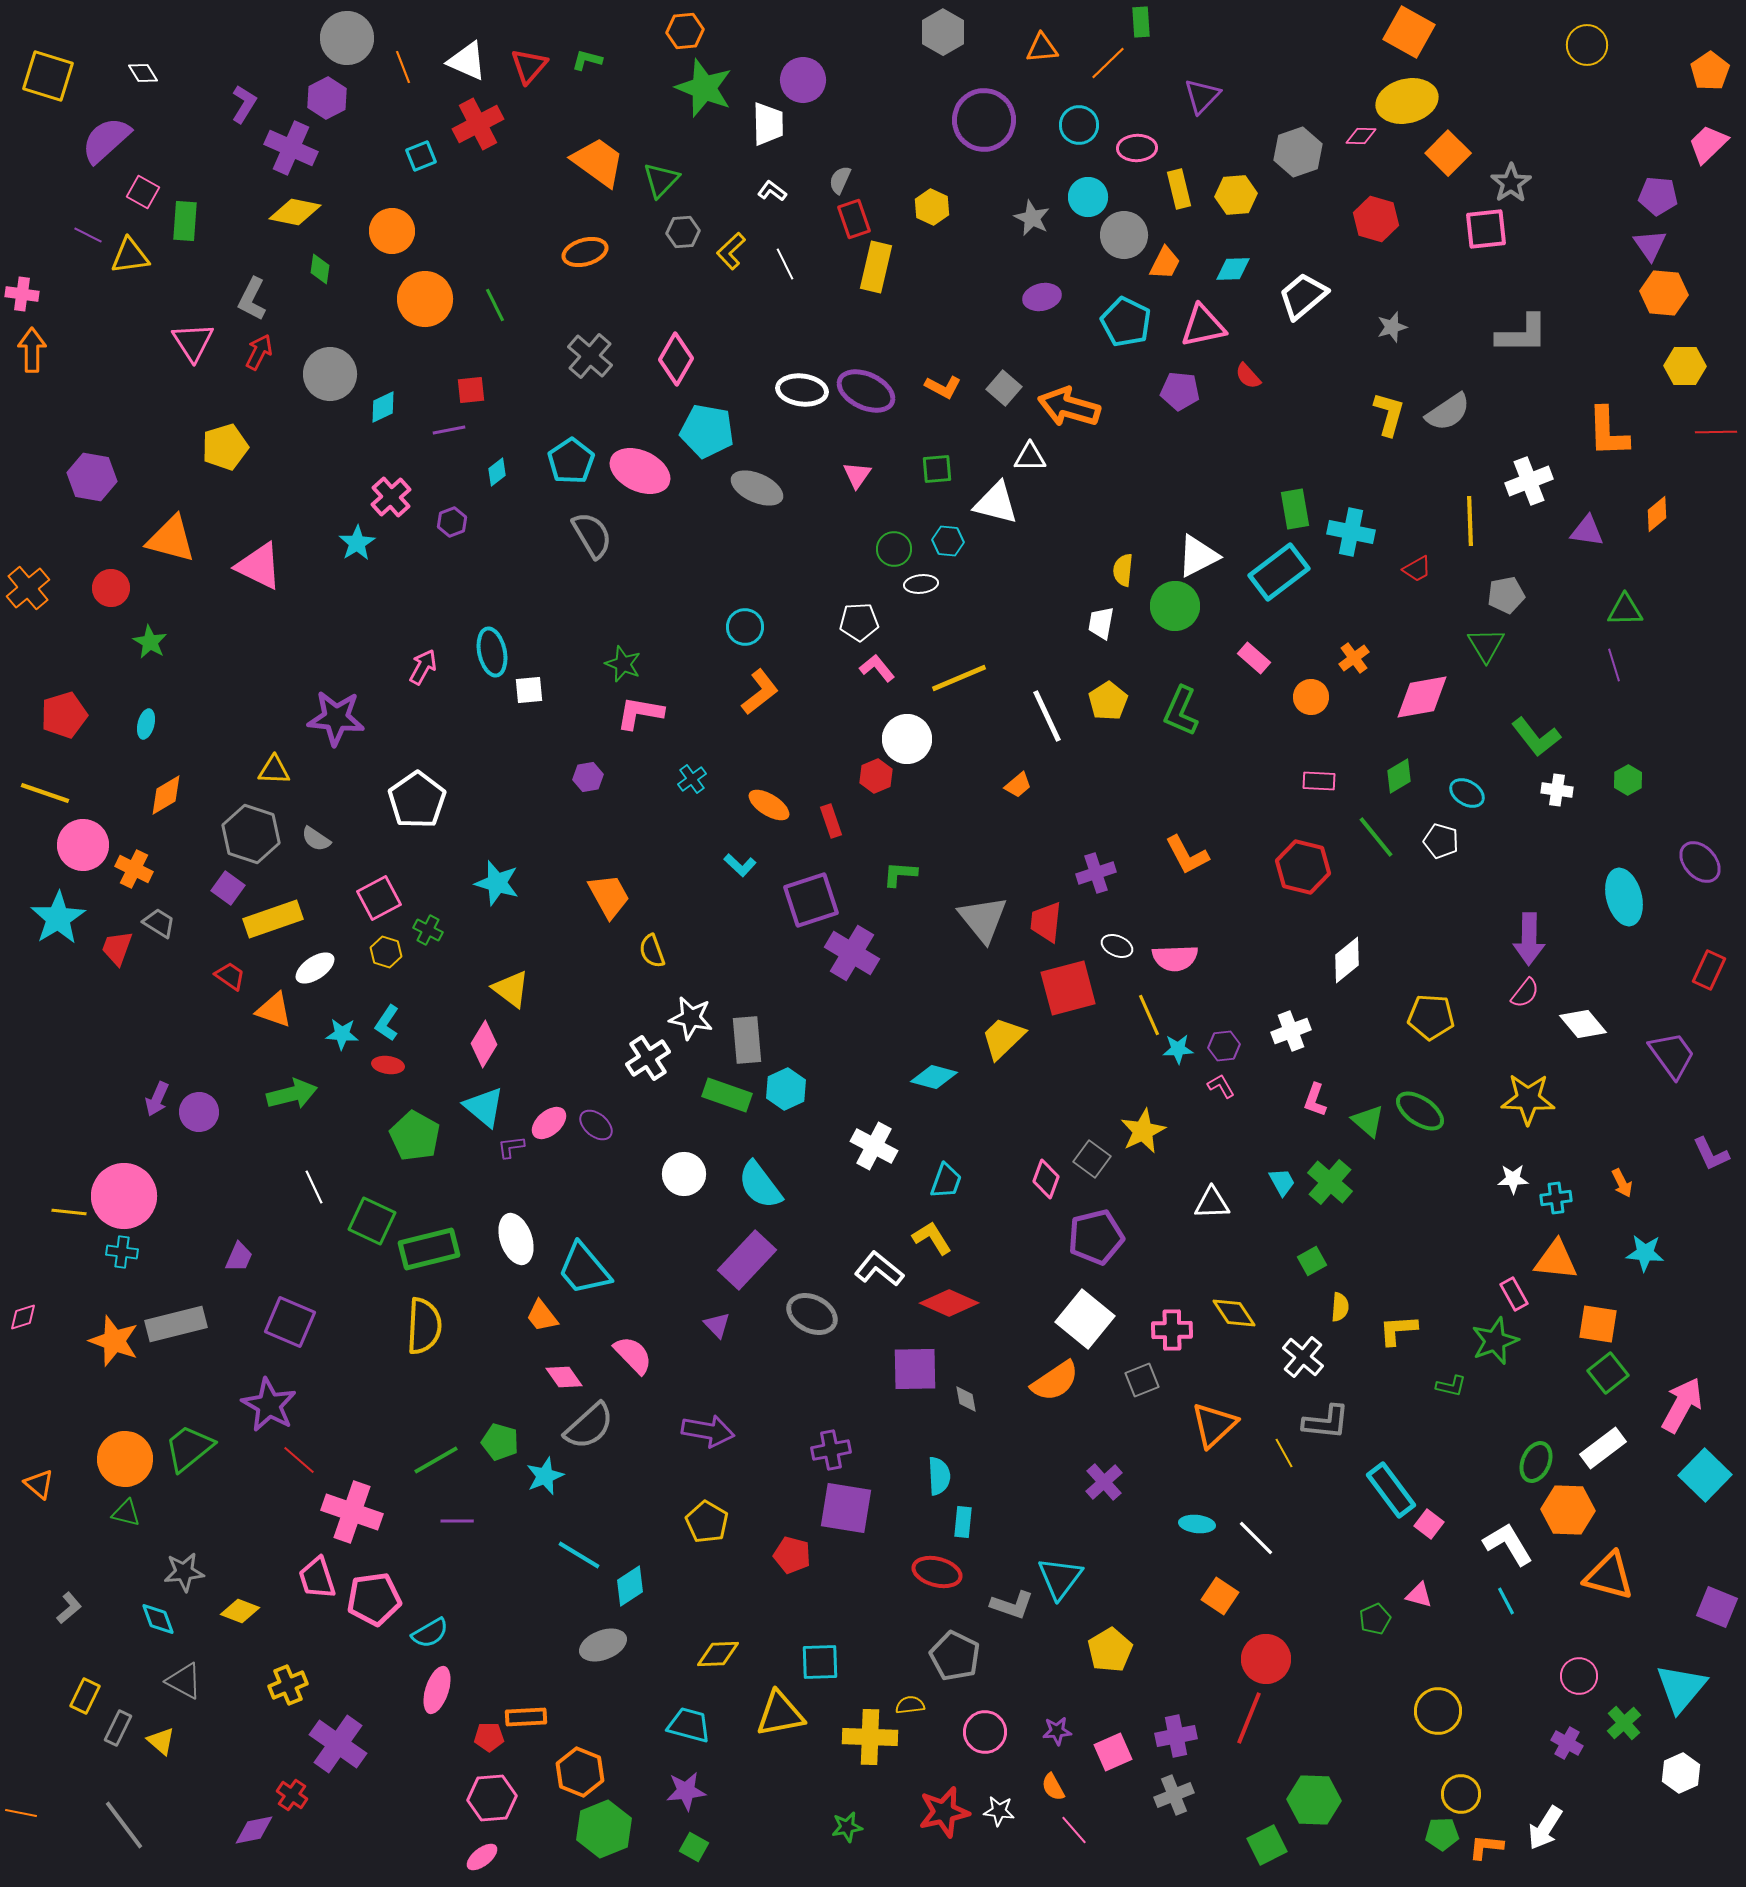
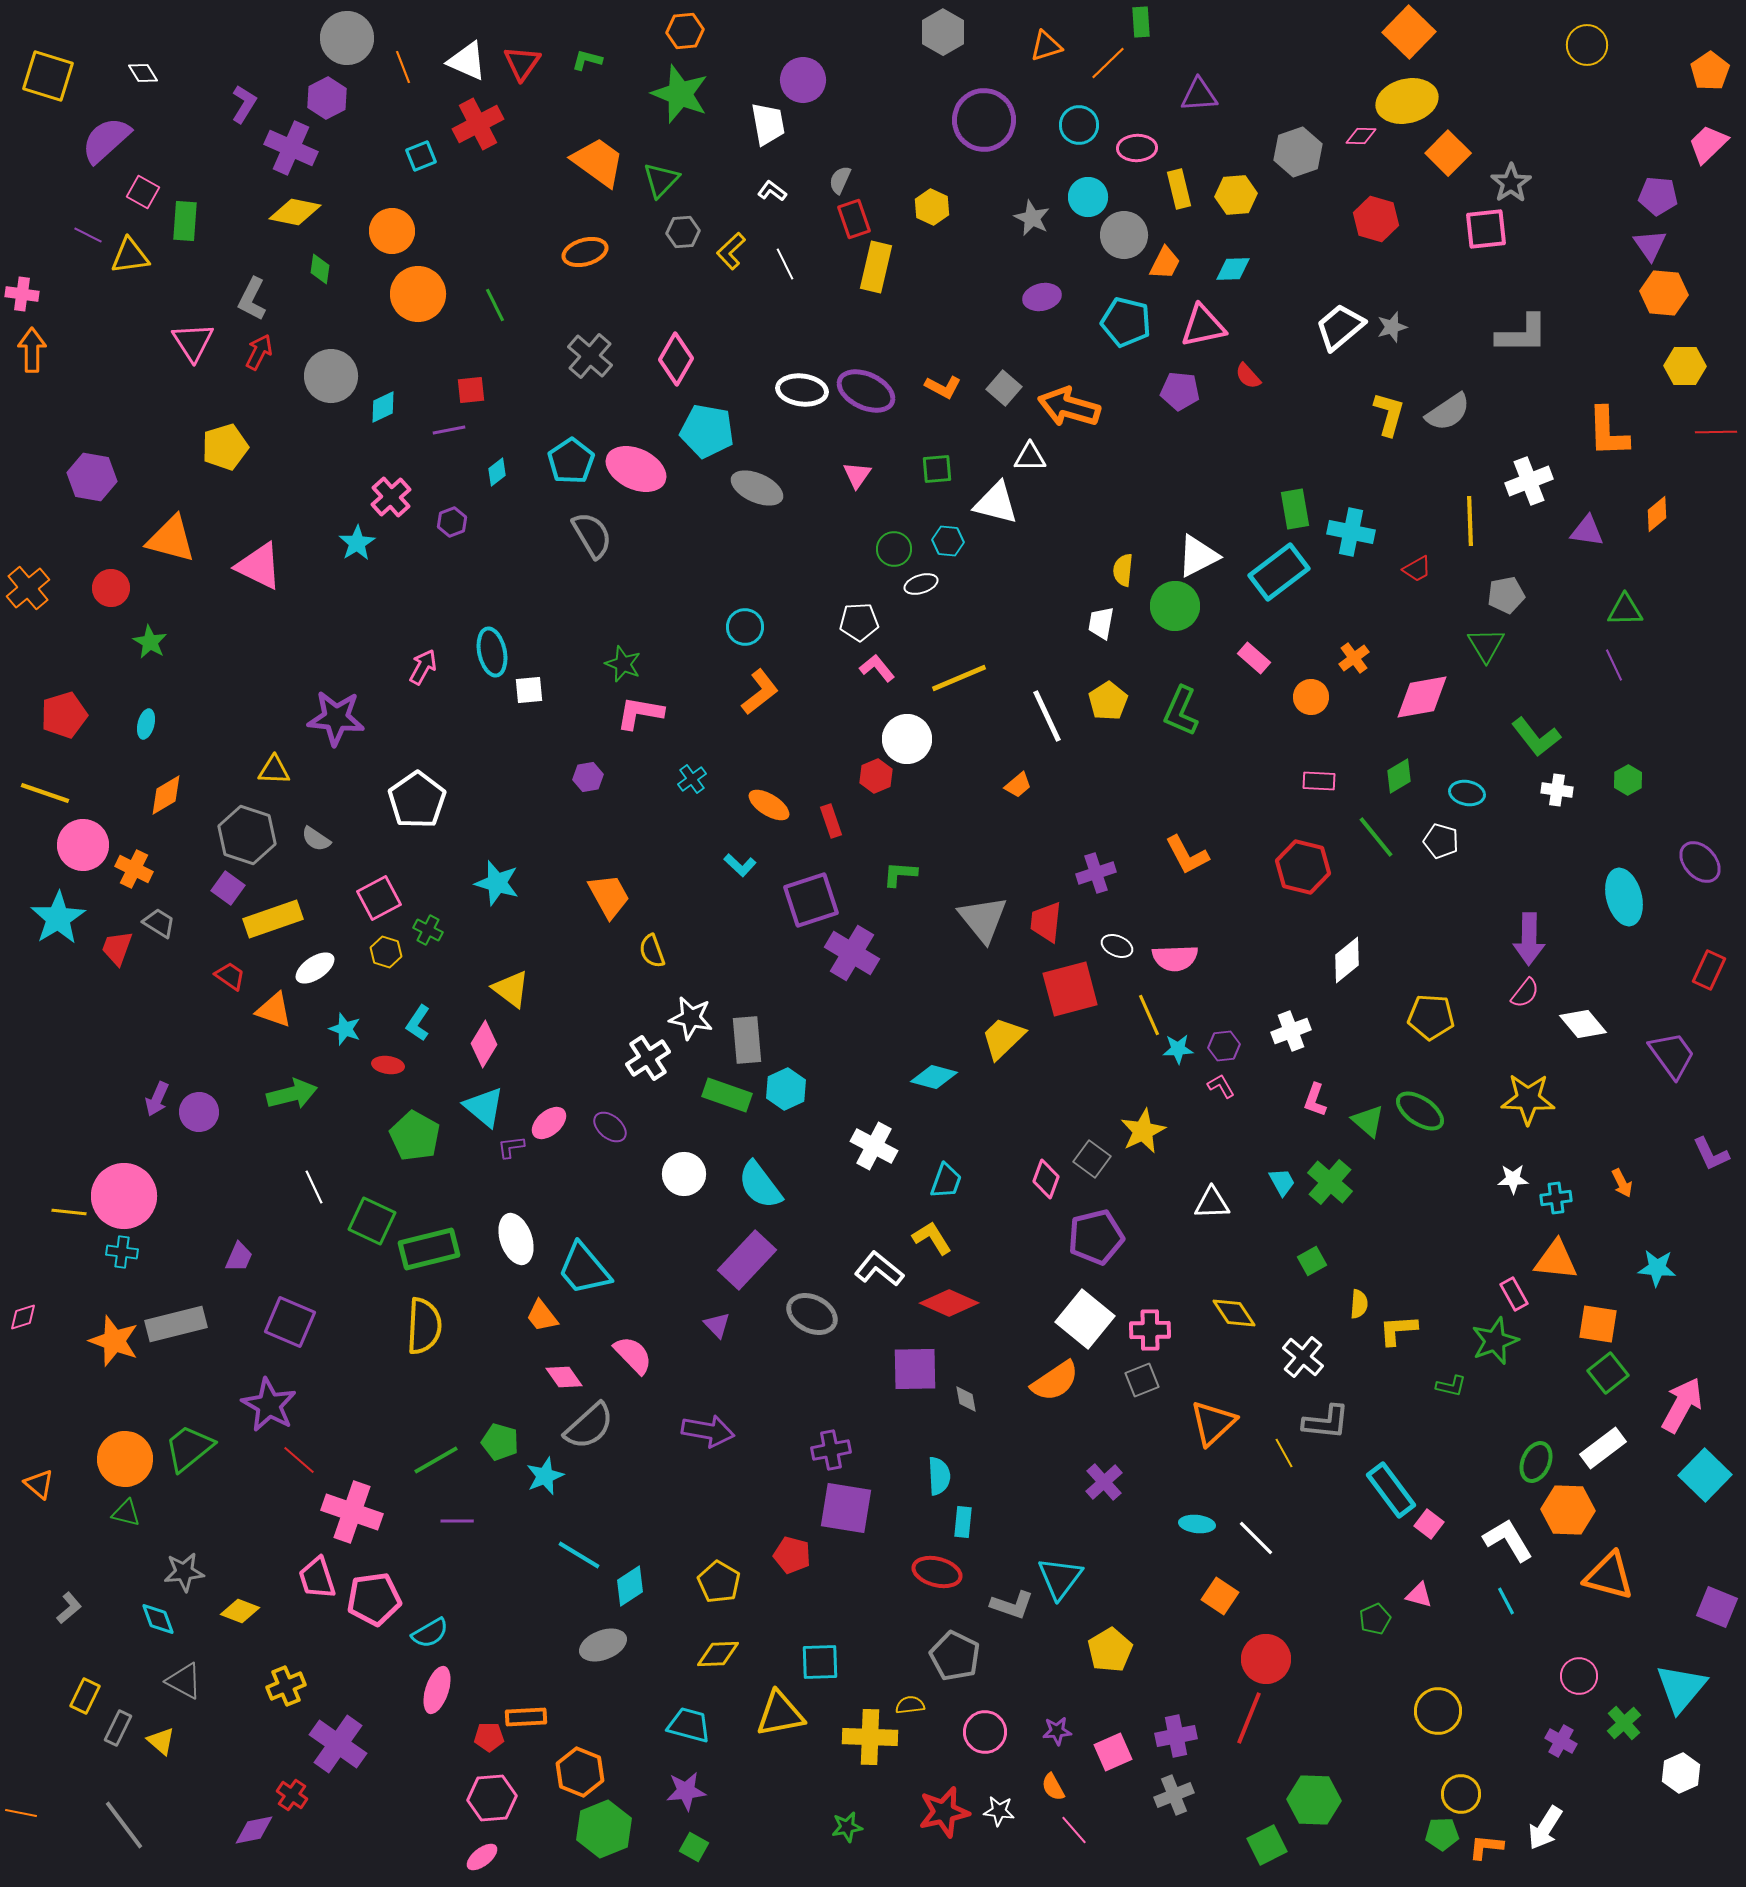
orange square at (1409, 32): rotated 15 degrees clockwise
orange triangle at (1042, 48): moved 4 px right, 2 px up; rotated 12 degrees counterclockwise
red triangle at (529, 66): moved 7 px left, 3 px up; rotated 6 degrees counterclockwise
green star at (704, 88): moved 24 px left, 6 px down
purple triangle at (1202, 96): moved 3 px left, 1 px up; rotated 42 degrees clockwise
white trapezoid at (768, 124): rotated 9 degrees counterclockwise
white trapezoid at (1303, 296): moved 37 px right, 31 px down
orange circle at (425, 299): moved 7 px left, 5 px up
cyan pentagon at (1126, 322): rotated 12 degrees counterclockwise
gray circle at (330, 374): moved 1 px right, 2 px down
pink ellipse at (640, 471): moved 4 px left, 2 px up
white ellipse at (921, 584): rotated 12 degrees counterclockwise
purple line at (1614, 665): rotated 8 degrees counterclockwise
cyan ellipse at (1467, 793): rotated 20 degrees counterclockwise
gray hexagon at (251, 834): moved 4 px left, 1 px down
red square at (1068, 988): moved 2 px right, 1 px down
cyan L-shape at (387, 1023): moved 31 px right
cyan star at (342, 1034): moved 3 px right, 5 px up; rotated 16 degrees clockwise
purple ellipse at (596, 1125): moved 14 px right, 2 px down
cyan star at (1645, 1253): moved 12 px right, 15 px down
yellow semicircle at (1340, 1307): moved 19 px right, 3 px up
pink cross at (1172, 1330): moved 22 px left
orange triangle at (1214, 1425): moved 1 px left, 2 px up
yellow pentagon at (707, 1522): moved 12 px right, 60 px down
white L-shape at (1508, 1544): moved 4 px up
yellow cross at (288, 1685): moved 2 px left, 1 px down
purple cross at (1567, 1743): moved 6 px left, 2 px up
